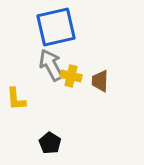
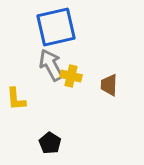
brown trapezoid: moved 9 px right, 4 px down
